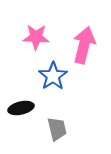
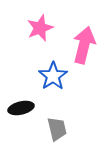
pink star: moved 4 px right, 9 px up; rotated 24 degrees counterclockwise
